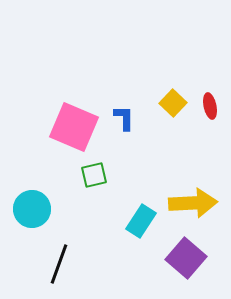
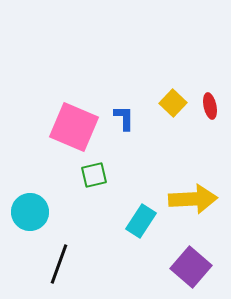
yellow arrow: moved 4 px up
cyan circle: moved 2 px left, 3 px down
purple square: moved 5 px right, 9 px down
